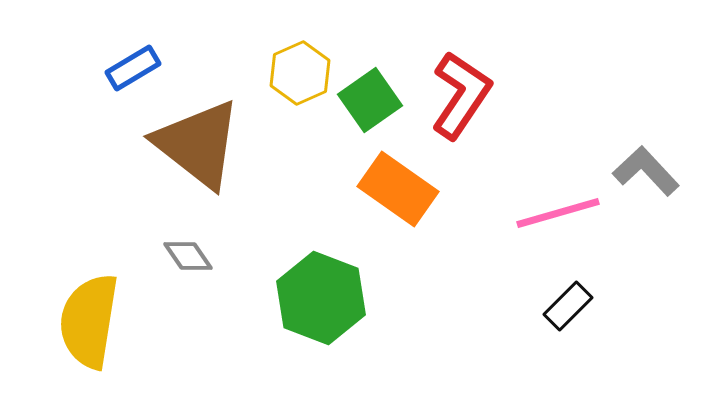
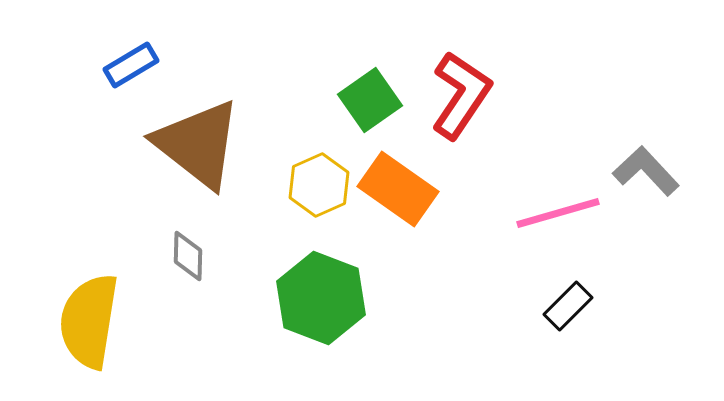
blue rectangle: moved 2 px left, 3 px up
yellow hexagon: moved 19 px right, 112 px down
gray diamond: rotated 36 degrees clockwise
